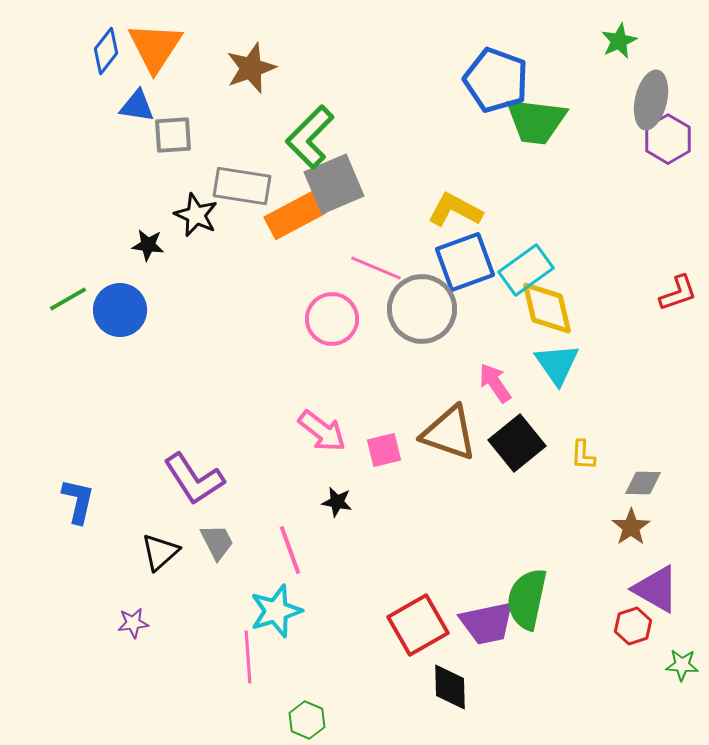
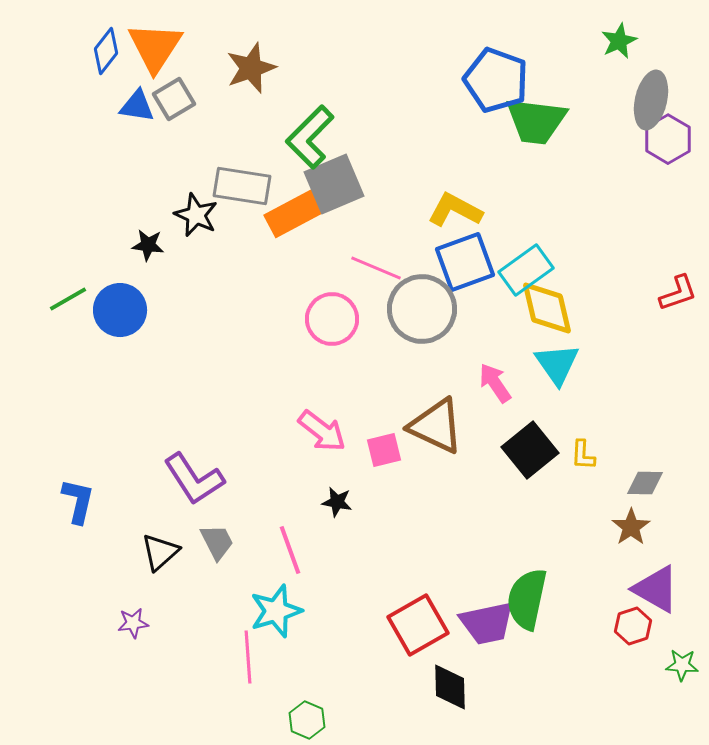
gray square at (173, 135): moved 1 px right, 36 px up; rotated 27 degrees counterclockwise
orange rectangle at (295, 215): moved 2 px up
brown triangle at (449, 433): moved 13 px left, 7 px up; rotated 6 degrees clockwise
black square at (517, 443): moved 13 px right, 7 px down
gray diamond at (643, 483): moved 2 px right
